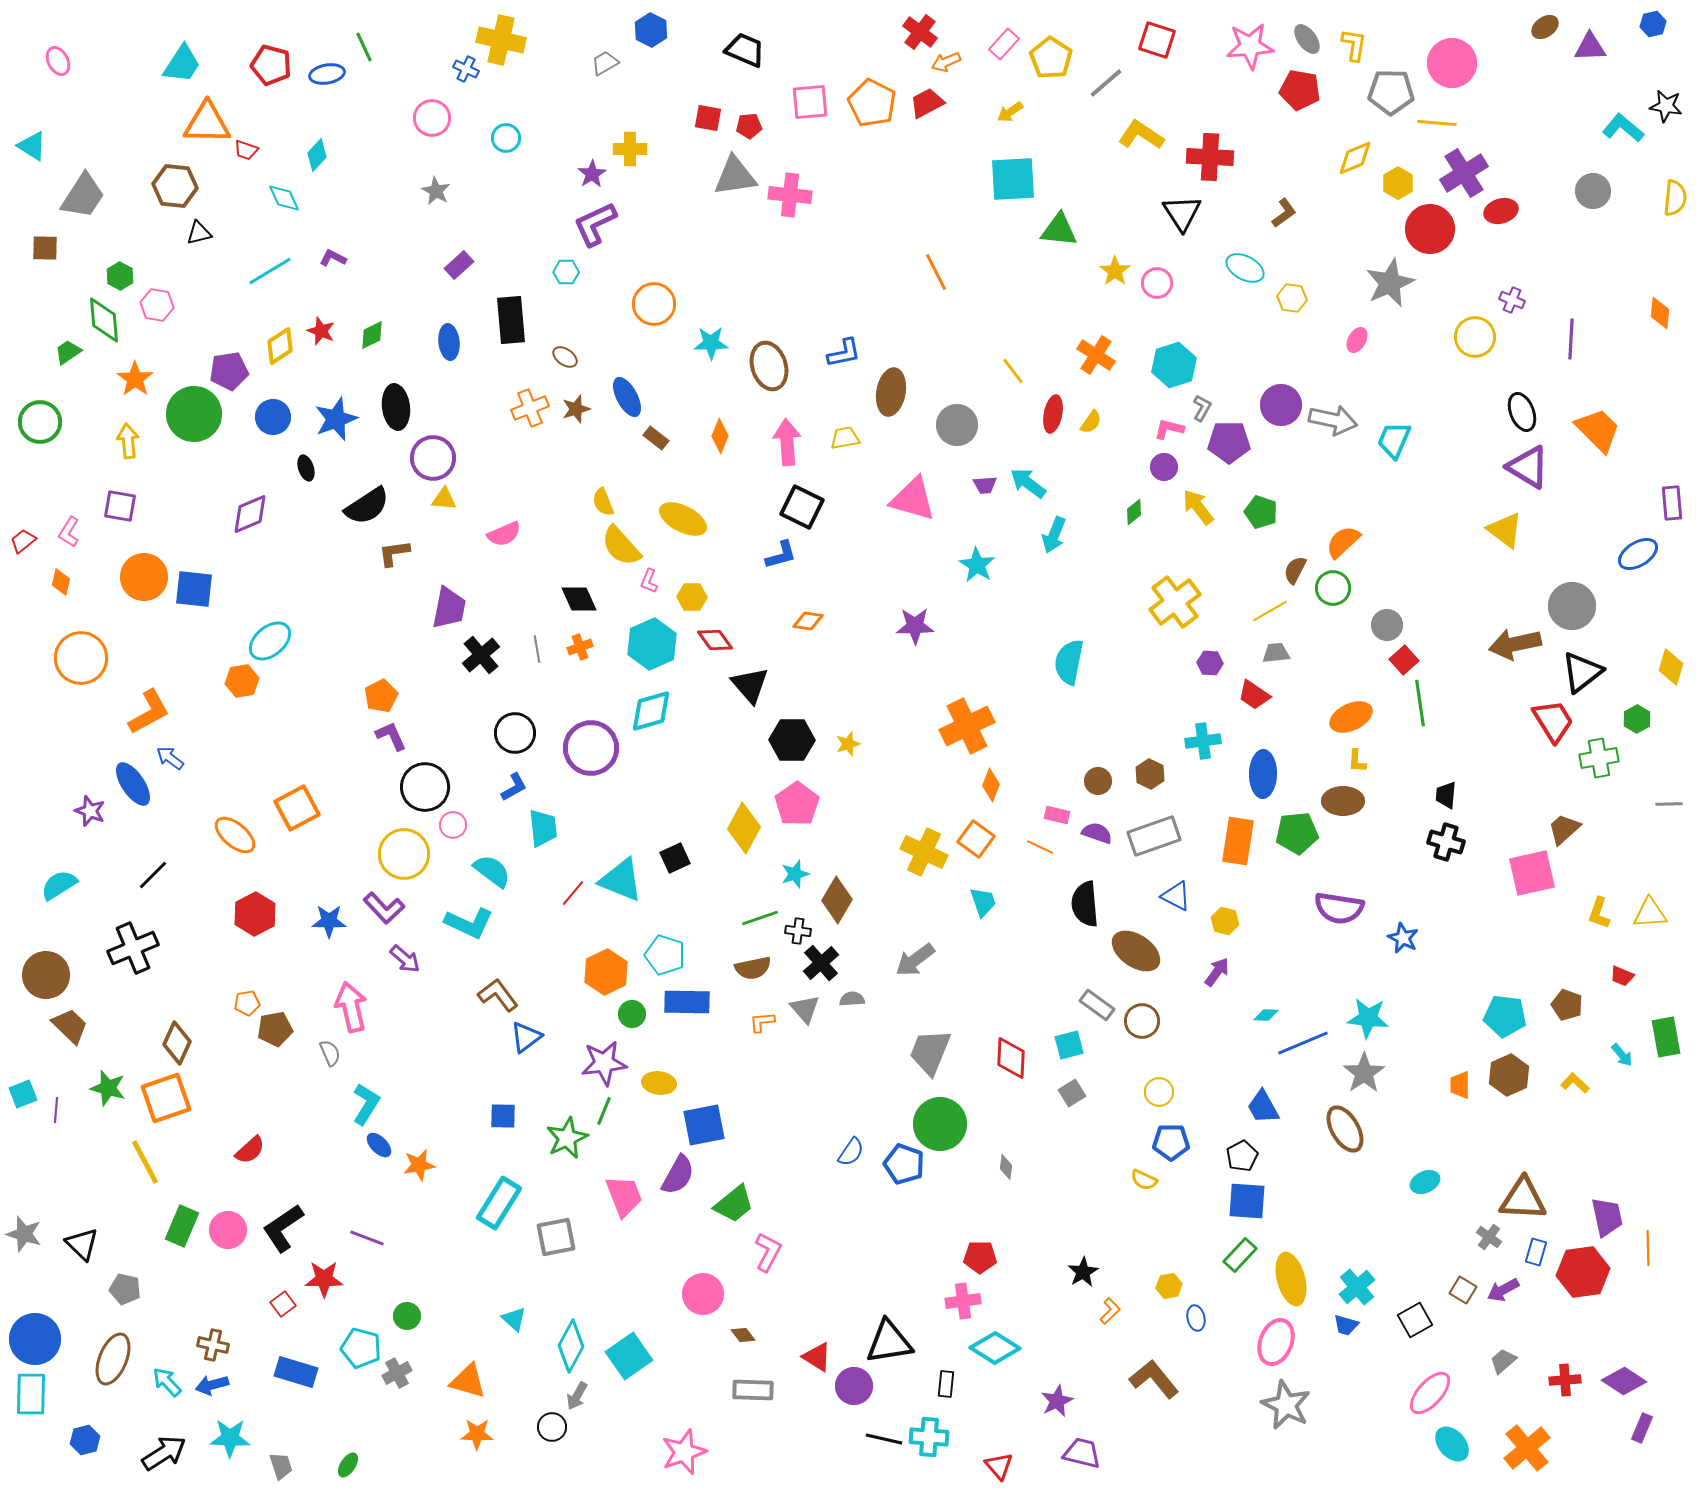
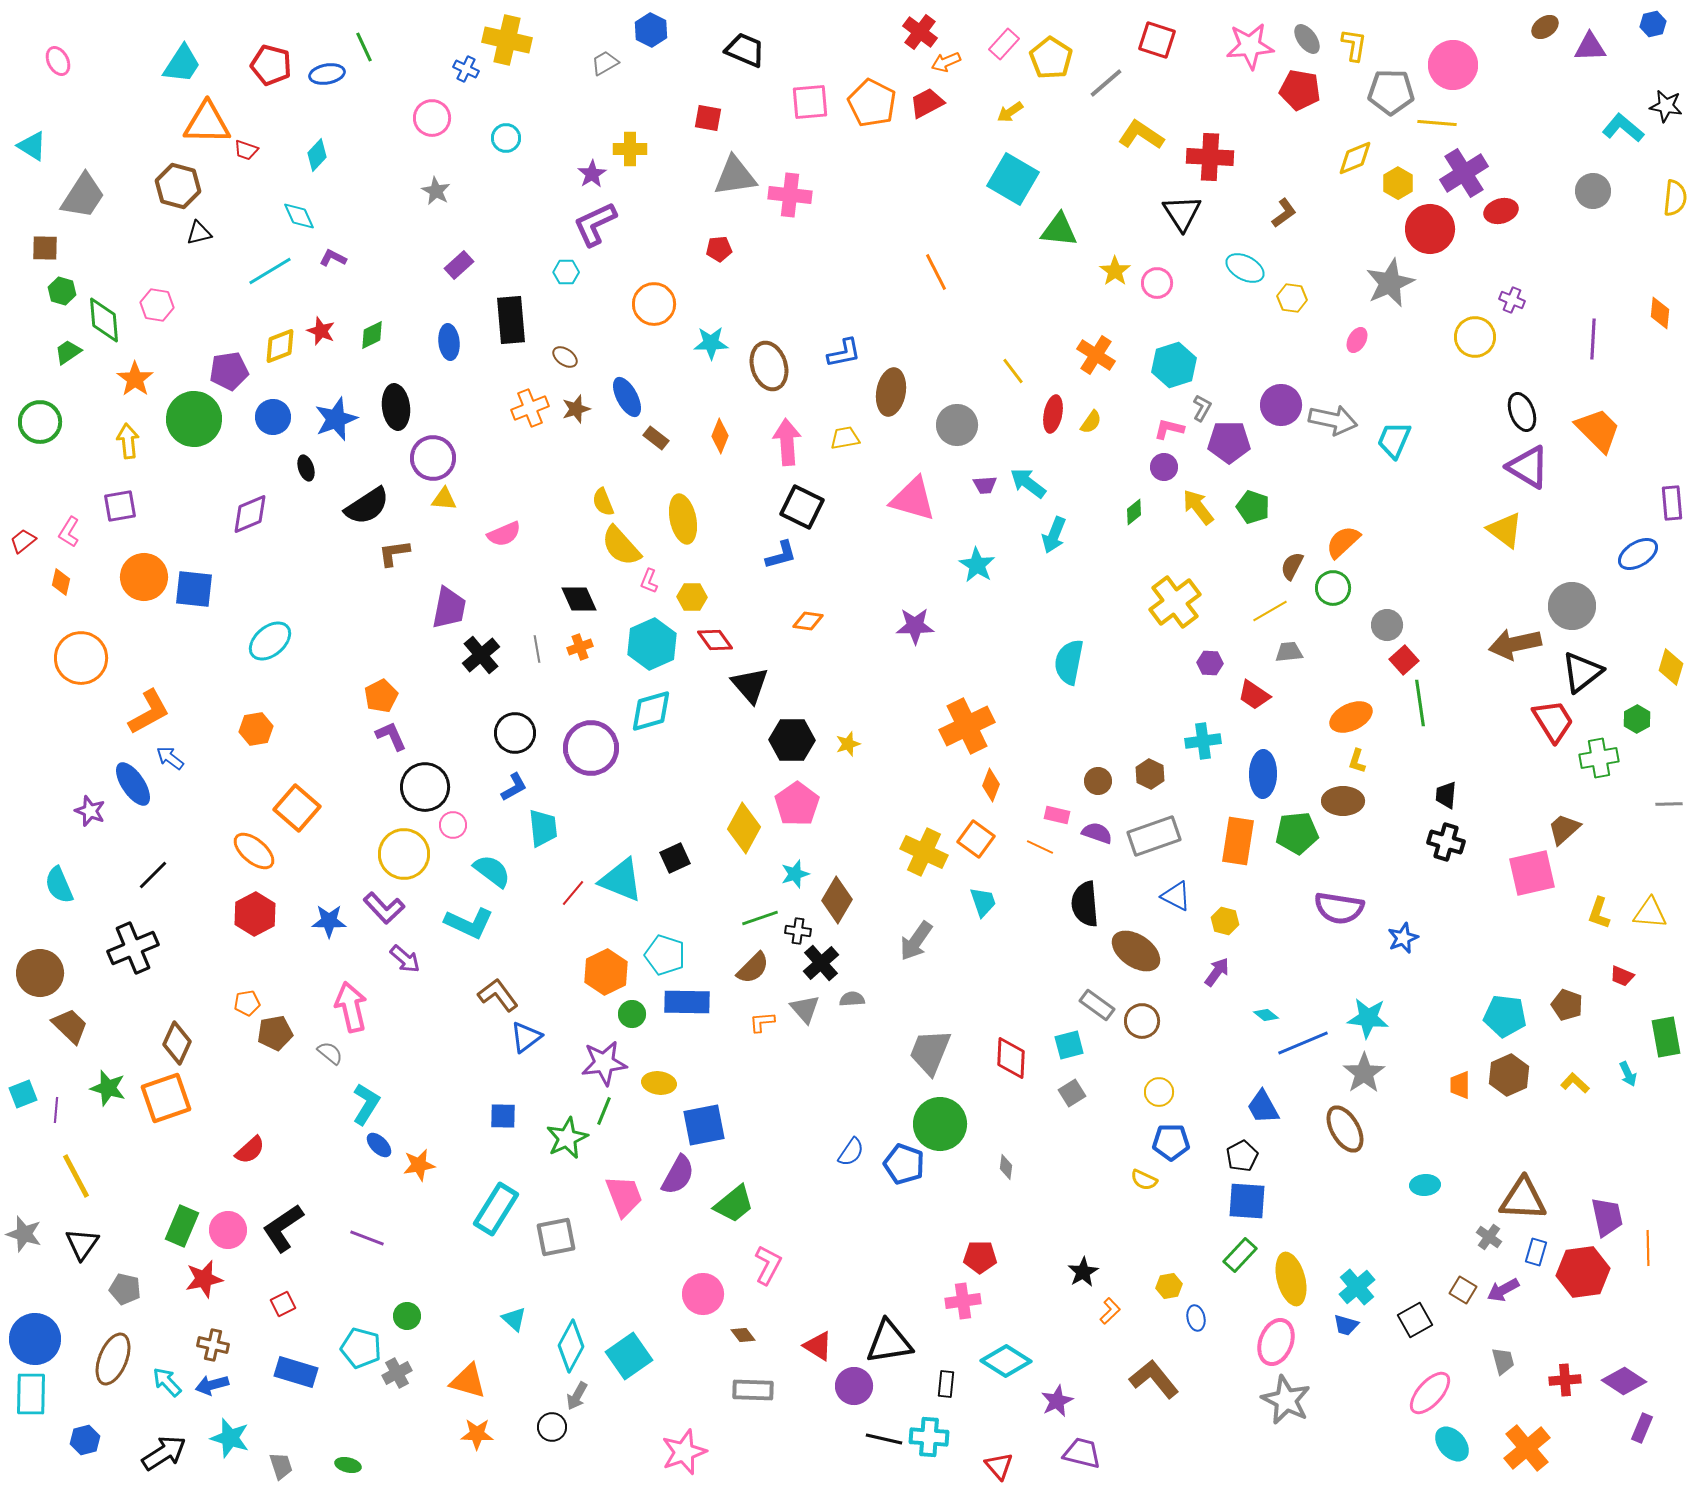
yellow cross at (501, 40): moved 6 px right
pink circle at (1452, 63): moved 1 px right, 2 px down
red pentagon at (749, 126): moved 30 px left, 123 px down
cyan square at (1013, 179): rotated 33 degrees clockwise
brown hexagon at (175, 186): moved 3 px right; rotated 9 degrees clockwise
cyan diamond at (284, 198): moved 15 px right, 18 px down
green hexagon at (120, 276): moved 58 px left, 15 px down; rotated 12 degrees counterclockwise
purple line at (1571, 339): moved 22 px right
yellow diamond at (280, 346): rotated 12 degrees clockwise
green circle at (194, 414): moved 5 px down
purple square at (120, 506): rotated 20 degrees counterclockwise
green pentagon at (1261, 512): moved 8 px left, 5 px up
yellow ellipse at (683, 519): rotated 51 degrees clockwise
brown semicircle at (1295, 570): moved 3 px left, 4 px up
gray trapezoid at (1276, 653): moved 13 px right, 1 px up
orange hexagon at (242, 681): moved 14 px right, 48 px down
yellow L-shape at (1357, 761): rotated 15 degrees clockwise
orange square at (297, 808): rotated 21 degrees counterclockwise
orange ellipse at (235, 835): moved 19 px right, 16 px down
cyan semicircle at (59, 885): rotated 81 degrees counterclockwise
yellow triangle at (1650, 913): rotated 9 degrees clockwise
blue star at (1403, 938): rotated 24 degrees clockwise
gray arrow at (915, 960): moved 1 px right, 19 px up; rotated 18 degrees counterclockwise
brown semicircle at (753, 968): rotated 33 degrees counterclockwise
brown circle at (46, 975): moved 6 px left, 2 px up
cyan diamond at (1266, 1015): rotated 35 degrees clockwise
brown pentagon at (275, 1029): moved 4 px down
gray semicircle at (330, 1053): rotated 28 degrees counterclockwise
cyan arrow at (1622, 1055): moved 6 px right, 19 px down; rotated 15 degrees clockwise
yellow line at (145, 1162): moved 69 px left, 14 px down
cyan ellipse at (1425, 1182): moved 3 px down; rotated 20 degrees clockwise
cyan rectangle at (499, 1203): moved 3 px left, 6 px down
black triangle at (82, 1244): rotated 21 degrees clockwise
pink L-shape at (768, 1252): moved 13 px down
red star at (324, 1279): moved 120 px left; rotated 12 degrees counterclockwise
red square at (283, 1304): rotated 10 degrees clockwise
cyan diamond at (995, 1348): moved 11 px right, 13 px down
red triangle at (817, 1357): moved 1 px right, 11 px up
gray trapezoid at (1503, 1361): rotated 116 degrees clockwise
gray star at (1286, 1405): moved 5 px up
cyan star at (230, 1438): rotated 15 degrees clockwise
green ellipse at (348, 1465): rotated 70 degrees clockwise
